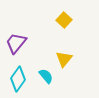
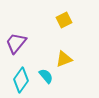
yellow square: rotated 21 degrees clockwise
yellow triangle: rotated 30 degrees clockwise
cyan diamond: moved 3 px right, 1 px down
